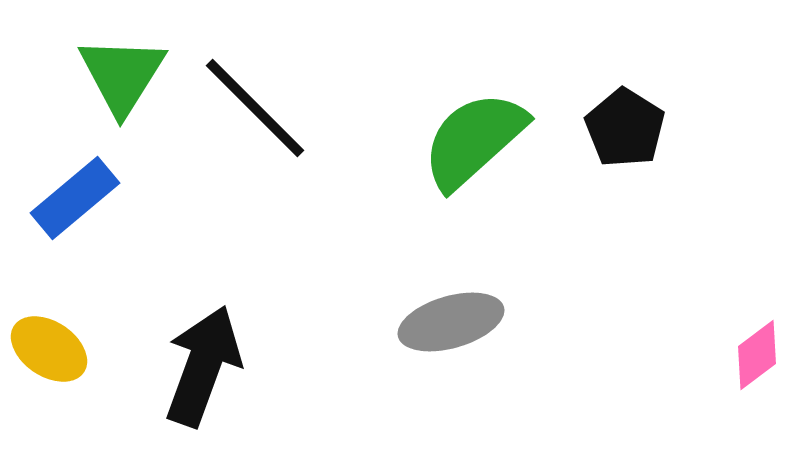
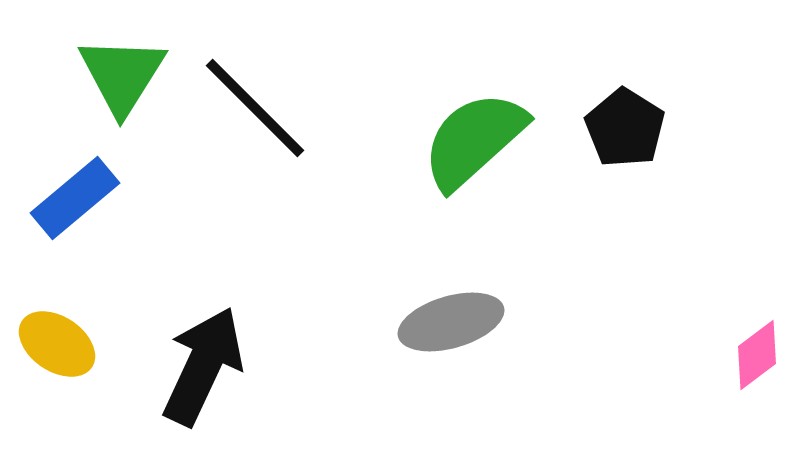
yellow ellipse: moved 8 px right, 5 px up
black arrow: rotated 5 degrees clockwise
